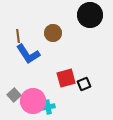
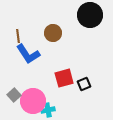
red square: moved 2 px left
cyan cross: moved 3 px down
